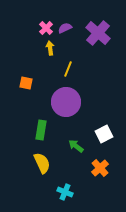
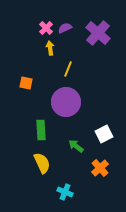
green rectangle: rotated 12 degrees counterclockwise
